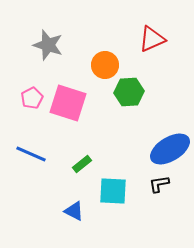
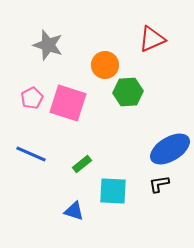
green hexagon: moved 1 px left
blue triangle: rotated 10 degrees counterclockwise
